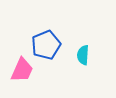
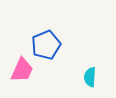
cyan semicircle: moved 7 px right, 22 px down
